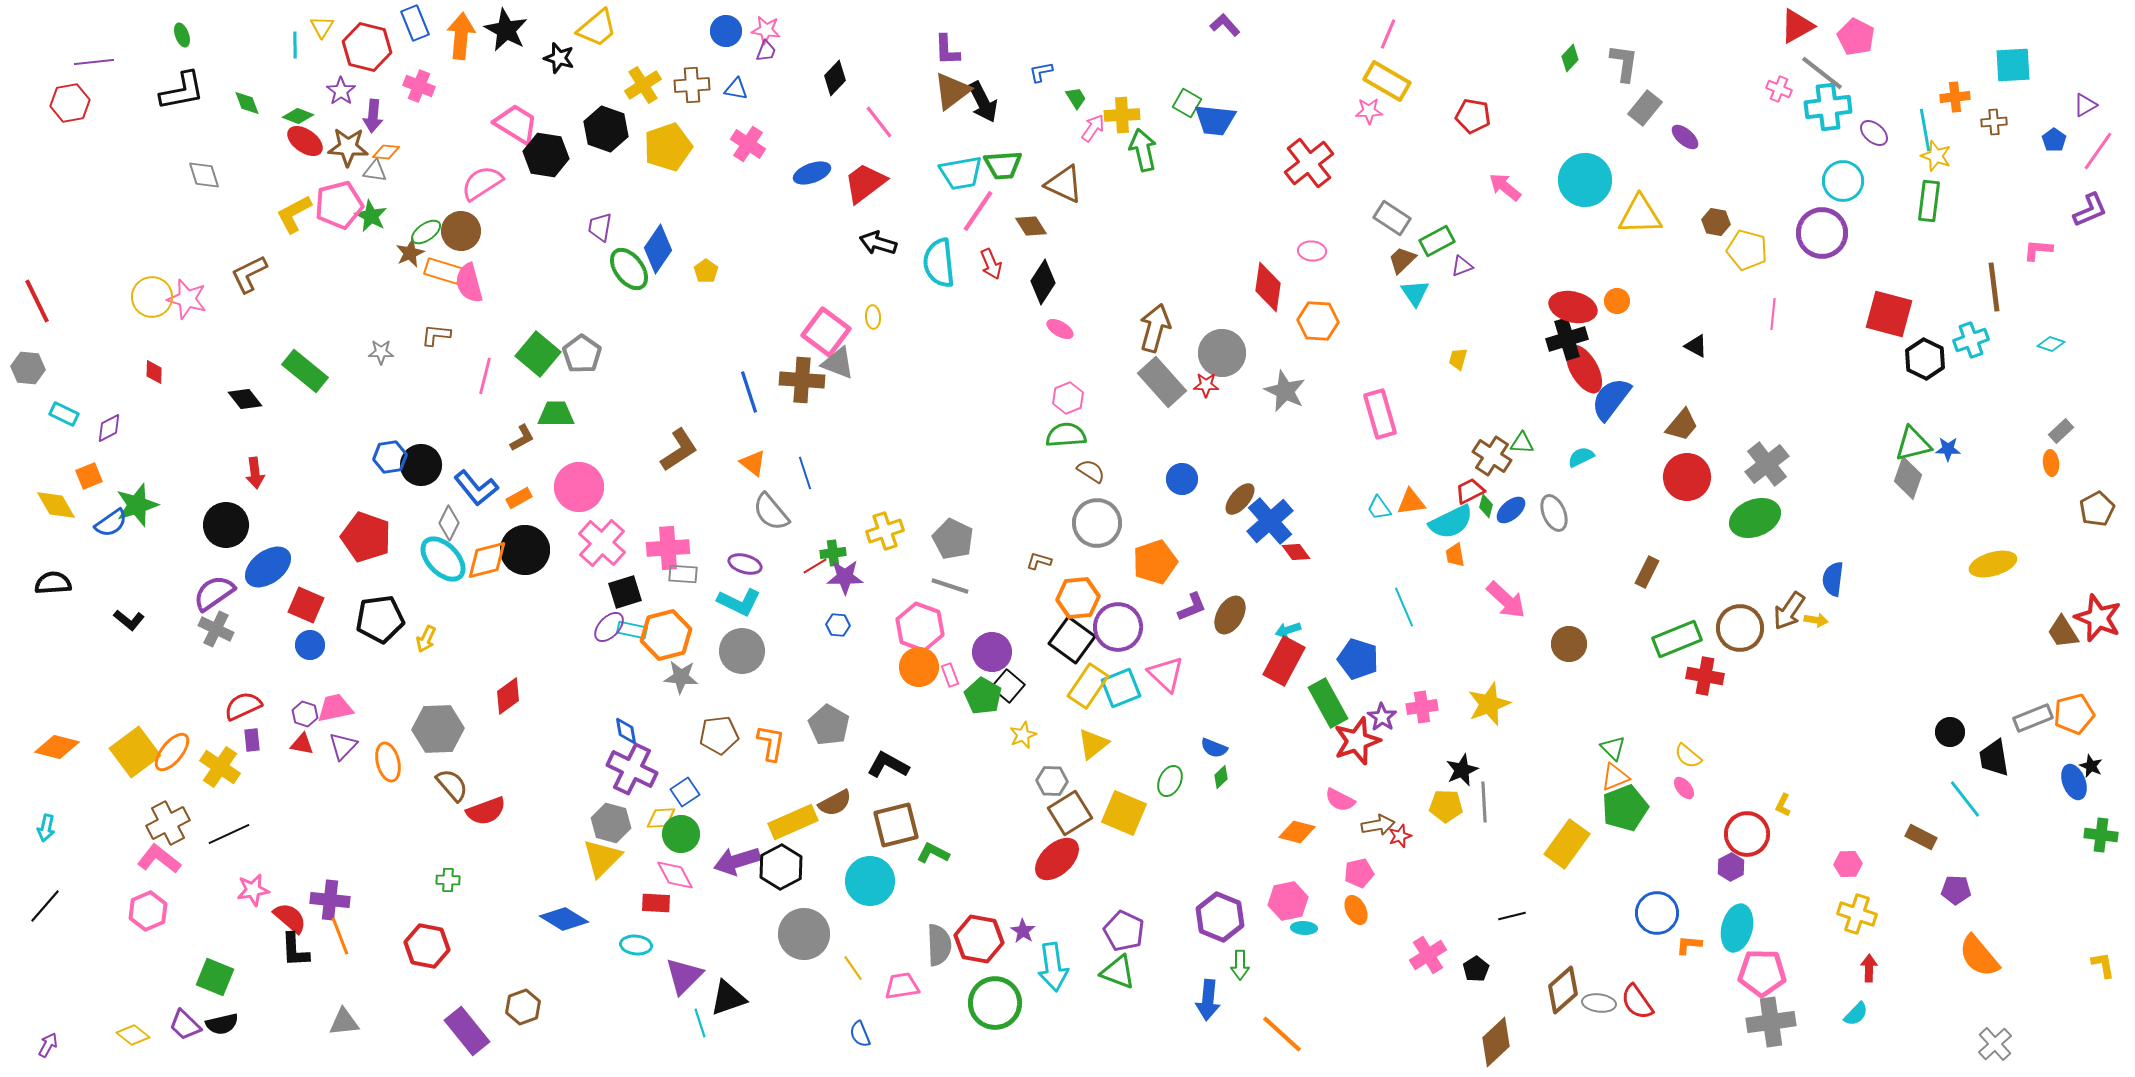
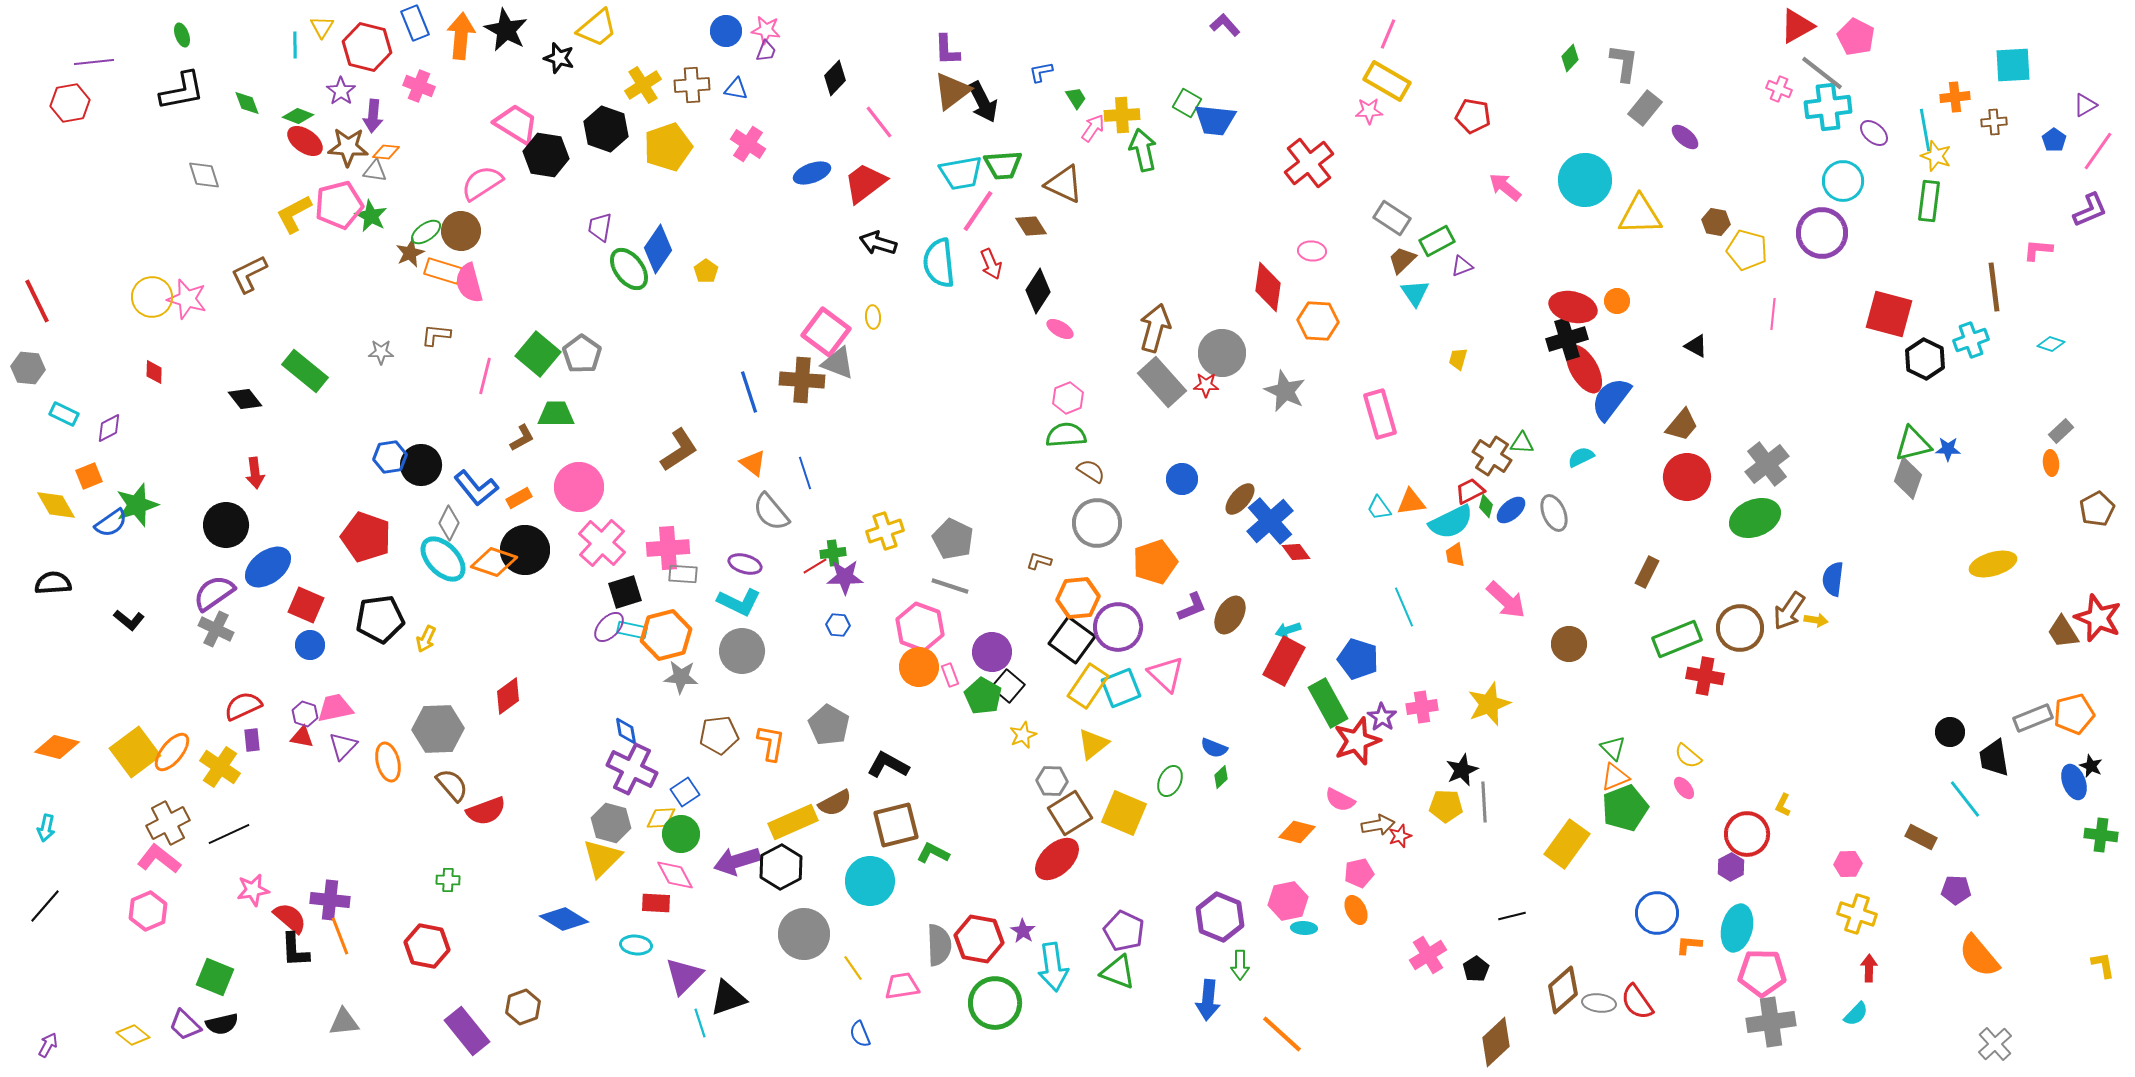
black diamond at (1043, 282): moved 5 px left, 9 px down
orange diamond at (487, 560): moved 7 px right, 2 px down; rotated 33 degrees clockwise
red triangle at (302, 744): moved 7 px up
